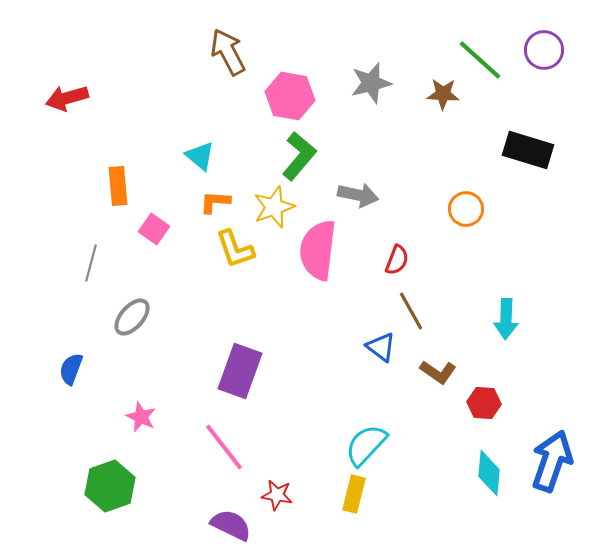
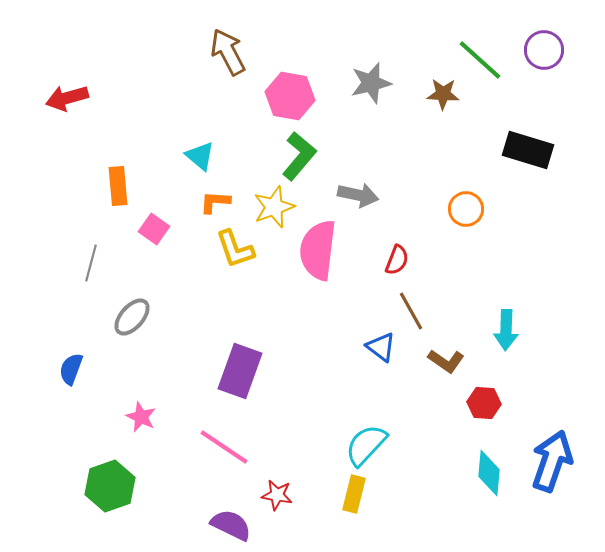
cyan arrow: moved 11 px down
brown L-shape: moved 8 px right, 11 px up
pink line: rotated 18 degrees counterclockwise
